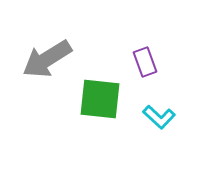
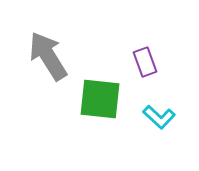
gray arrow: moved 1 px right, 3 px up; rotated 90 degrees clockwise
